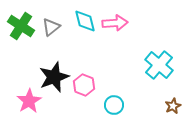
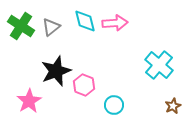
black star: moved 2 px right, 6 px up
